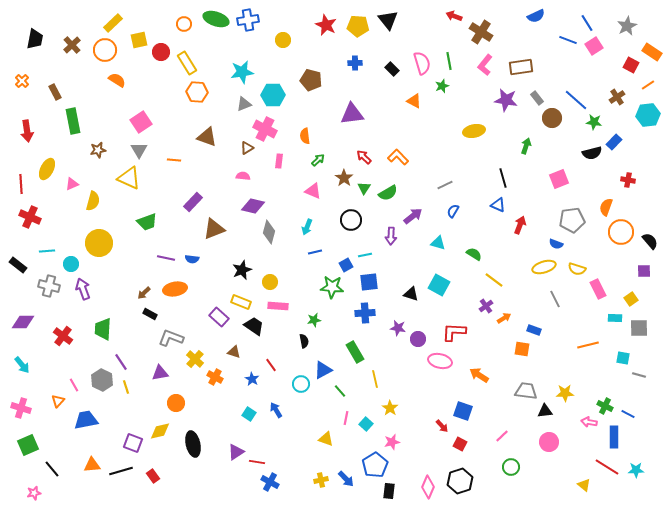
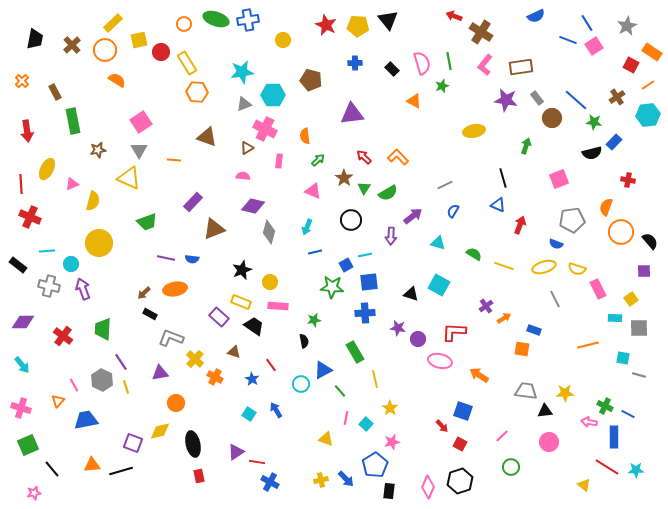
yellow line at (494, 280): moved 10 px right, 14 px up; rotated 18 degrees counterclockwise
red rectangle at (153, 476): moved 46 px right; rotated 24 degrees clockwise
